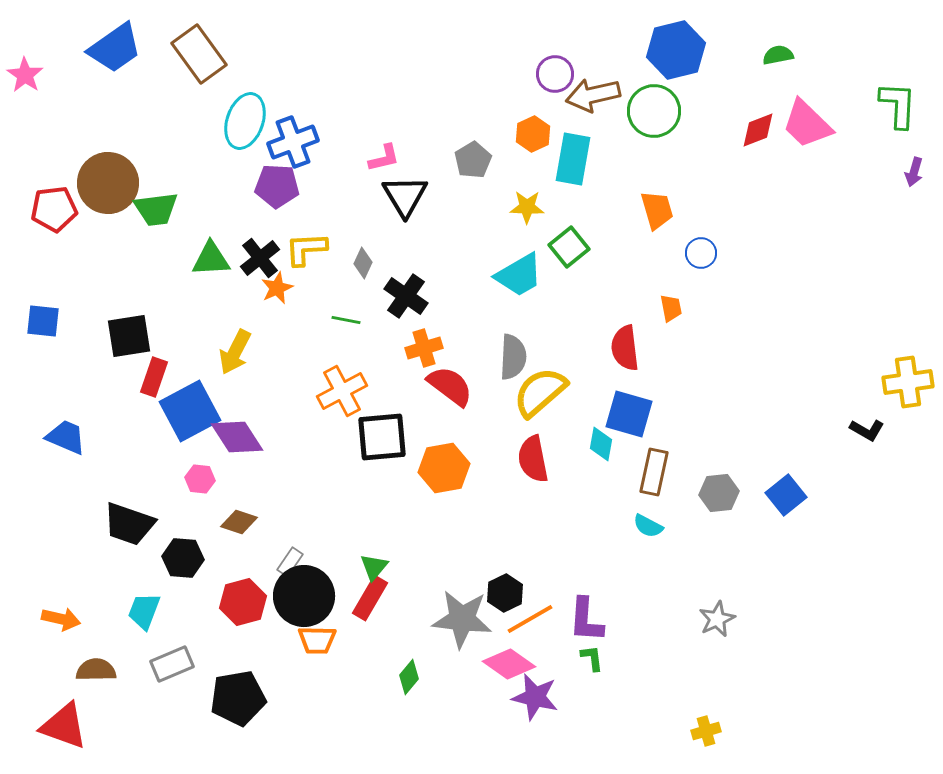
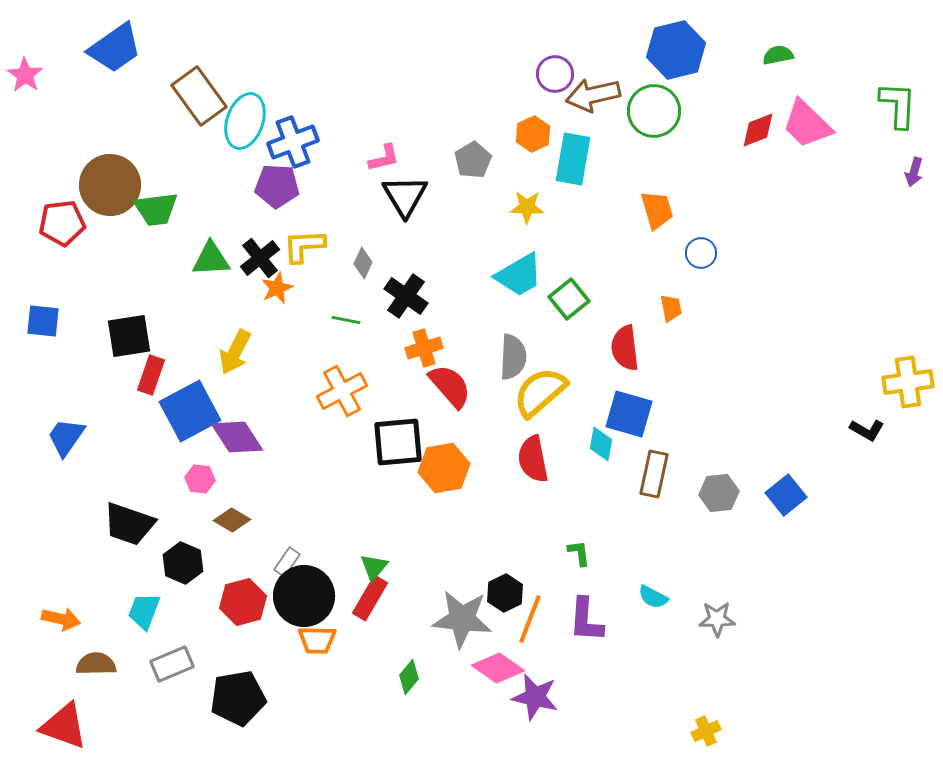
brown rectangle at (199, 54): moved 42 px down
brown circle at (108, 183): moved 2 px right, 2 px down
red pentagon at (54, 209): moved 8 px right, 14 px down
green square at (569, 247): moved 52 px down
yellow L-shape at (306, 249): moved 2 px left, 3 px up
red rectangle at (154, 377): moved 3 px left, 2 px up
red semicircle at (450, 386): rotated 12 degrees clockwise
blue trapezoid at (66, 437): rotated 78 degrees counterclockwise
black square at (382, 437): moved 16 px right, 5 px down
brown rectangle at (654, 472): moved 2 px down
brown diamond at (239, 522): moved 7 px left, 2 px up; rotated 12 degrees clockwise
cyan semicircle at (648, 526): moved 5 px right, 71 px down
black hexagon at (183, 558): moved 5 px down; rotated 18 degrees clockwise
gray rectangle at (290, 562): moved 3 px left
orange line at (530, 619): rotated 39 degrees counterclockwise
gray star at (717, 619): rotated 24 degrees clockwise
green L-shape at (592, 658): moved 13 px left, 105 px up
pink diamond at (509, 664): moved 11 px left, 4 px down
brown semicircle at (96, 670): moved 6 px up
yellow cross at (706, 731): rotated 8 degrees counterclockwise
